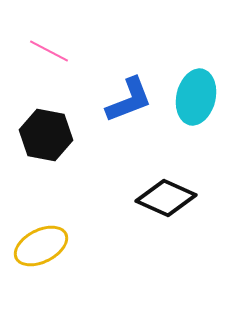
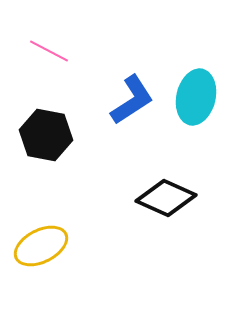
blue L-shape: moved 3 px right; rotated 12 degrees counterclockwise
